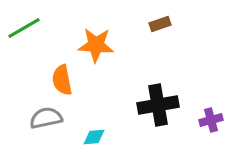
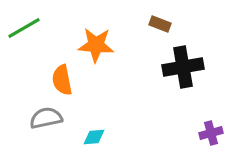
brown rectangle: rotated 40 degrees clockwise
black cross: moved 25 px right, 38 px up
purple cross: moved 13 px down
